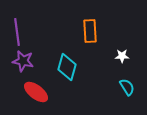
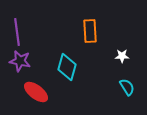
purple star: moved 3 px left
